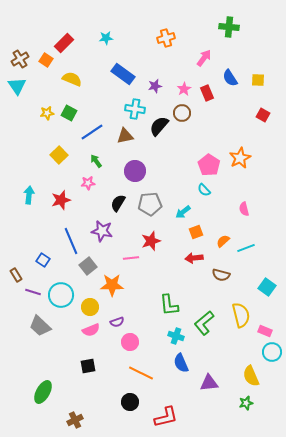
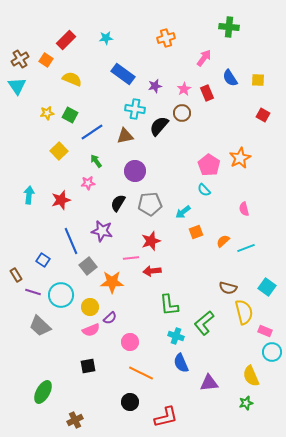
red rectangle at (64, 43): moved 2 px right, 3 px up
green square at (69, 113): moved 1 px right, 2 px down
yellow square at (59, 155): moved 4 px up
red arrow at (194, 258): moved 42 px left, 13 px down
brown semicircle at (221, 275): moved 7 px right, 13 px down
orange star at (112, 285): moved 3 px up
yellow semicircle at (241, 315): moved 3 px right, 3 px up
purple semicircle at (117, 322): moved 7 px left, 4 px up; rotated 24 degrees counterclockwise
